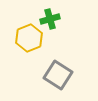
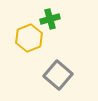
gray square: rotated 8 degrees clockwise
